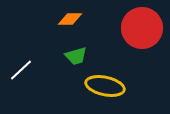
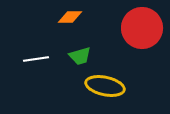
orange diamond: moved 2 px up
green trapezoid: moved 4 px right
white line: moved 15 px right, 11 px up; rotated 35 degrees clockwise
